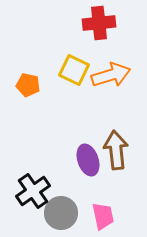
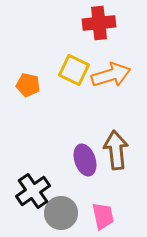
purple ellipse: moved 3 px left
